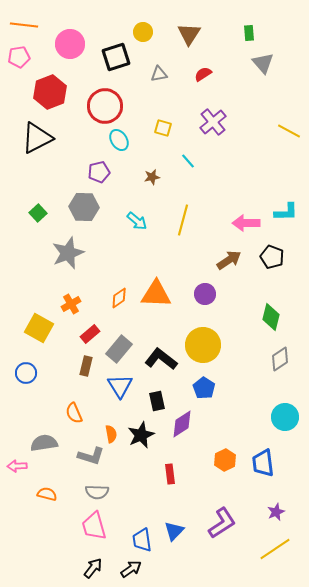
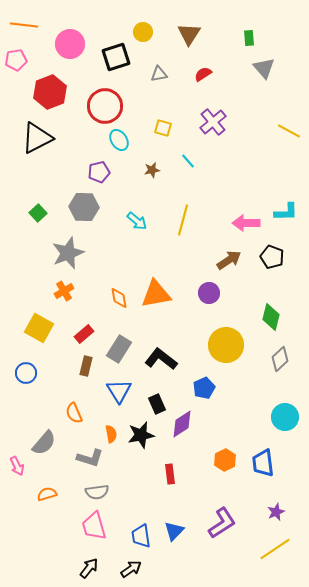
green rectangle at (249, 33): moved 5 px down
pink pentagon at (19, 57): moved 3 px left, 3 px down
gray triangle at (263, 63): moved 1 px right, 5 px down
brown star at (152, 177): moved 7 px up
orange triangle at (156, 294): rotated 12 degrees counterclockwise
purple circle at (205, 294): moved 4 px right, 1 px up
orange diamond at (119, 298): rotated 65 degrees counterclockwise
orange cross at (71, 304): moved 7 px left, 13 px up
red rectangle at (90, 334): moved 6 px left
yellow circle at (203, 345): moved 23 px right
gray rectangle at (119, 349): rotated 8 degrees counterclockwise
gray diamond at (280, 359): rotated 10 degrees counterclockwise
blue triangle at (120, 386): moved 1 px left, 5 px down
blue pentagon at (204, 388): rotated 15 degrees clockwise
black rectangle at (157, 401): moved 3 px down; rotated 12 degrees counterclockwise
black star at (141, 435): rotated 12 degrees clockwise
gray semicircle at (44, 443): rotated 140 degrees clockwise
gray L-shape at (91, 456): moved 1 px left, 2 px down
pink arrow at (17, 466): rotated 114 degrees counterclockwise
gray semicircle at (97, 492): rotated 10 degrees counterclockwise
orange semicircle at (47, 494): rotated 30 degrees counterclockwise
blue trapezoid at (142, 540): moved 1 px left, 4 px up
black arrow at (93, 568): moved 4 px left
